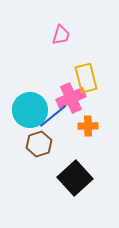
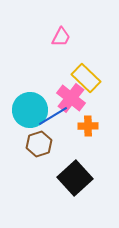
pink trapezoid: moved 2 px down; rotated 10 degrees clockwise
yellow rectangle: rotated 32 degrees counterclockwise
pink cross: rotated 28 degrees counterclockwise
blue line: rotated 8 degrees clockwise
